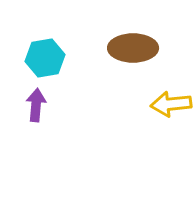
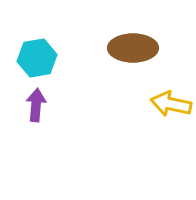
cyan hexagon: moved 8 px left
yellow arrow: rotated 18 degrees clockwise
